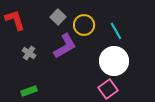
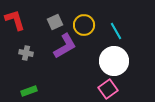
gray square: moved 3 px left, 5 px down; rotated 21 degrees clockwise
gray cross: moved 3 px left; rotated 24 degrees counterclockwise
